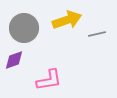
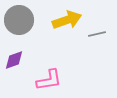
gray circle: moved 5 px left, 8 px up
